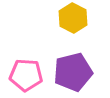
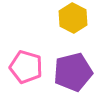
pink pentagon: moved 8 px up; rotated 12 degrees clockwise
